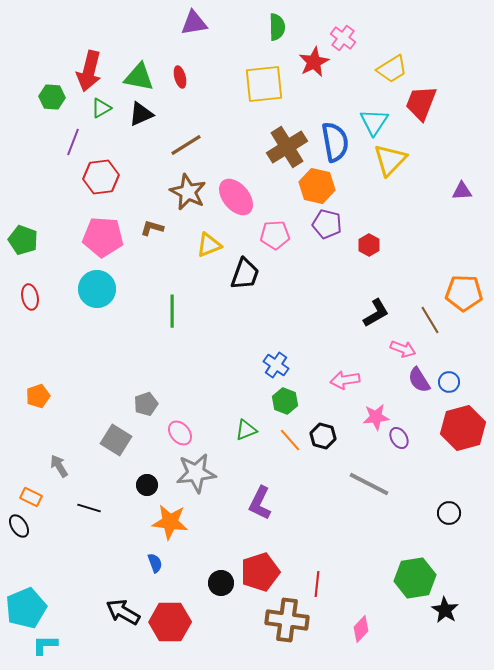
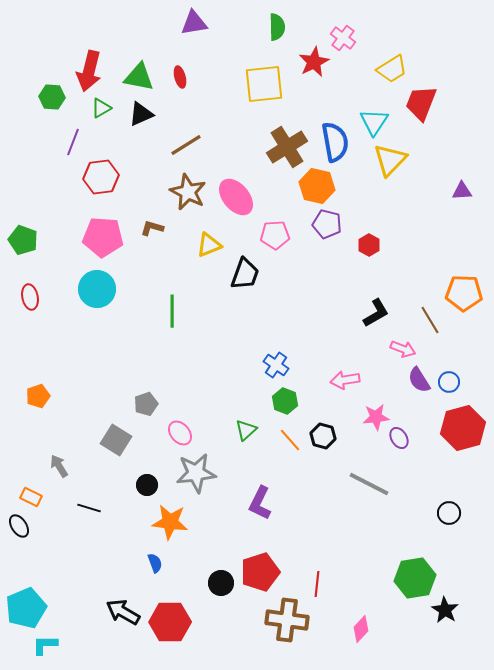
green triangle at (246, 430): rotated 20 degrees counterclockwise
